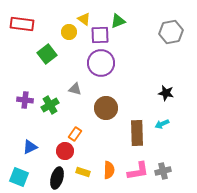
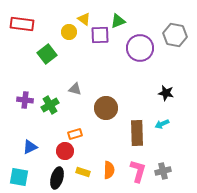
gray hexagon: moved 4 px right, 3 px down; rotated 20 degrees clockwise
purple circle: moved 39 px right, 15 px up
orange rectangle: rotated 40 degrees clockwise
pink L-shape: rotated 65 degrees counterclockwise
cyan square: rotated 12 degrees counterclockwise
